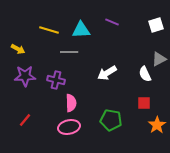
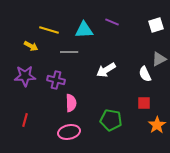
cyan triangle: moved 3 px right
yellow arrow: moved 13 px right, 3 px up
white arrow: moved 1 px left, 3 px up
red line: rotated 24 degrees counterclockwise
pink ellipse: moved 5 px down
